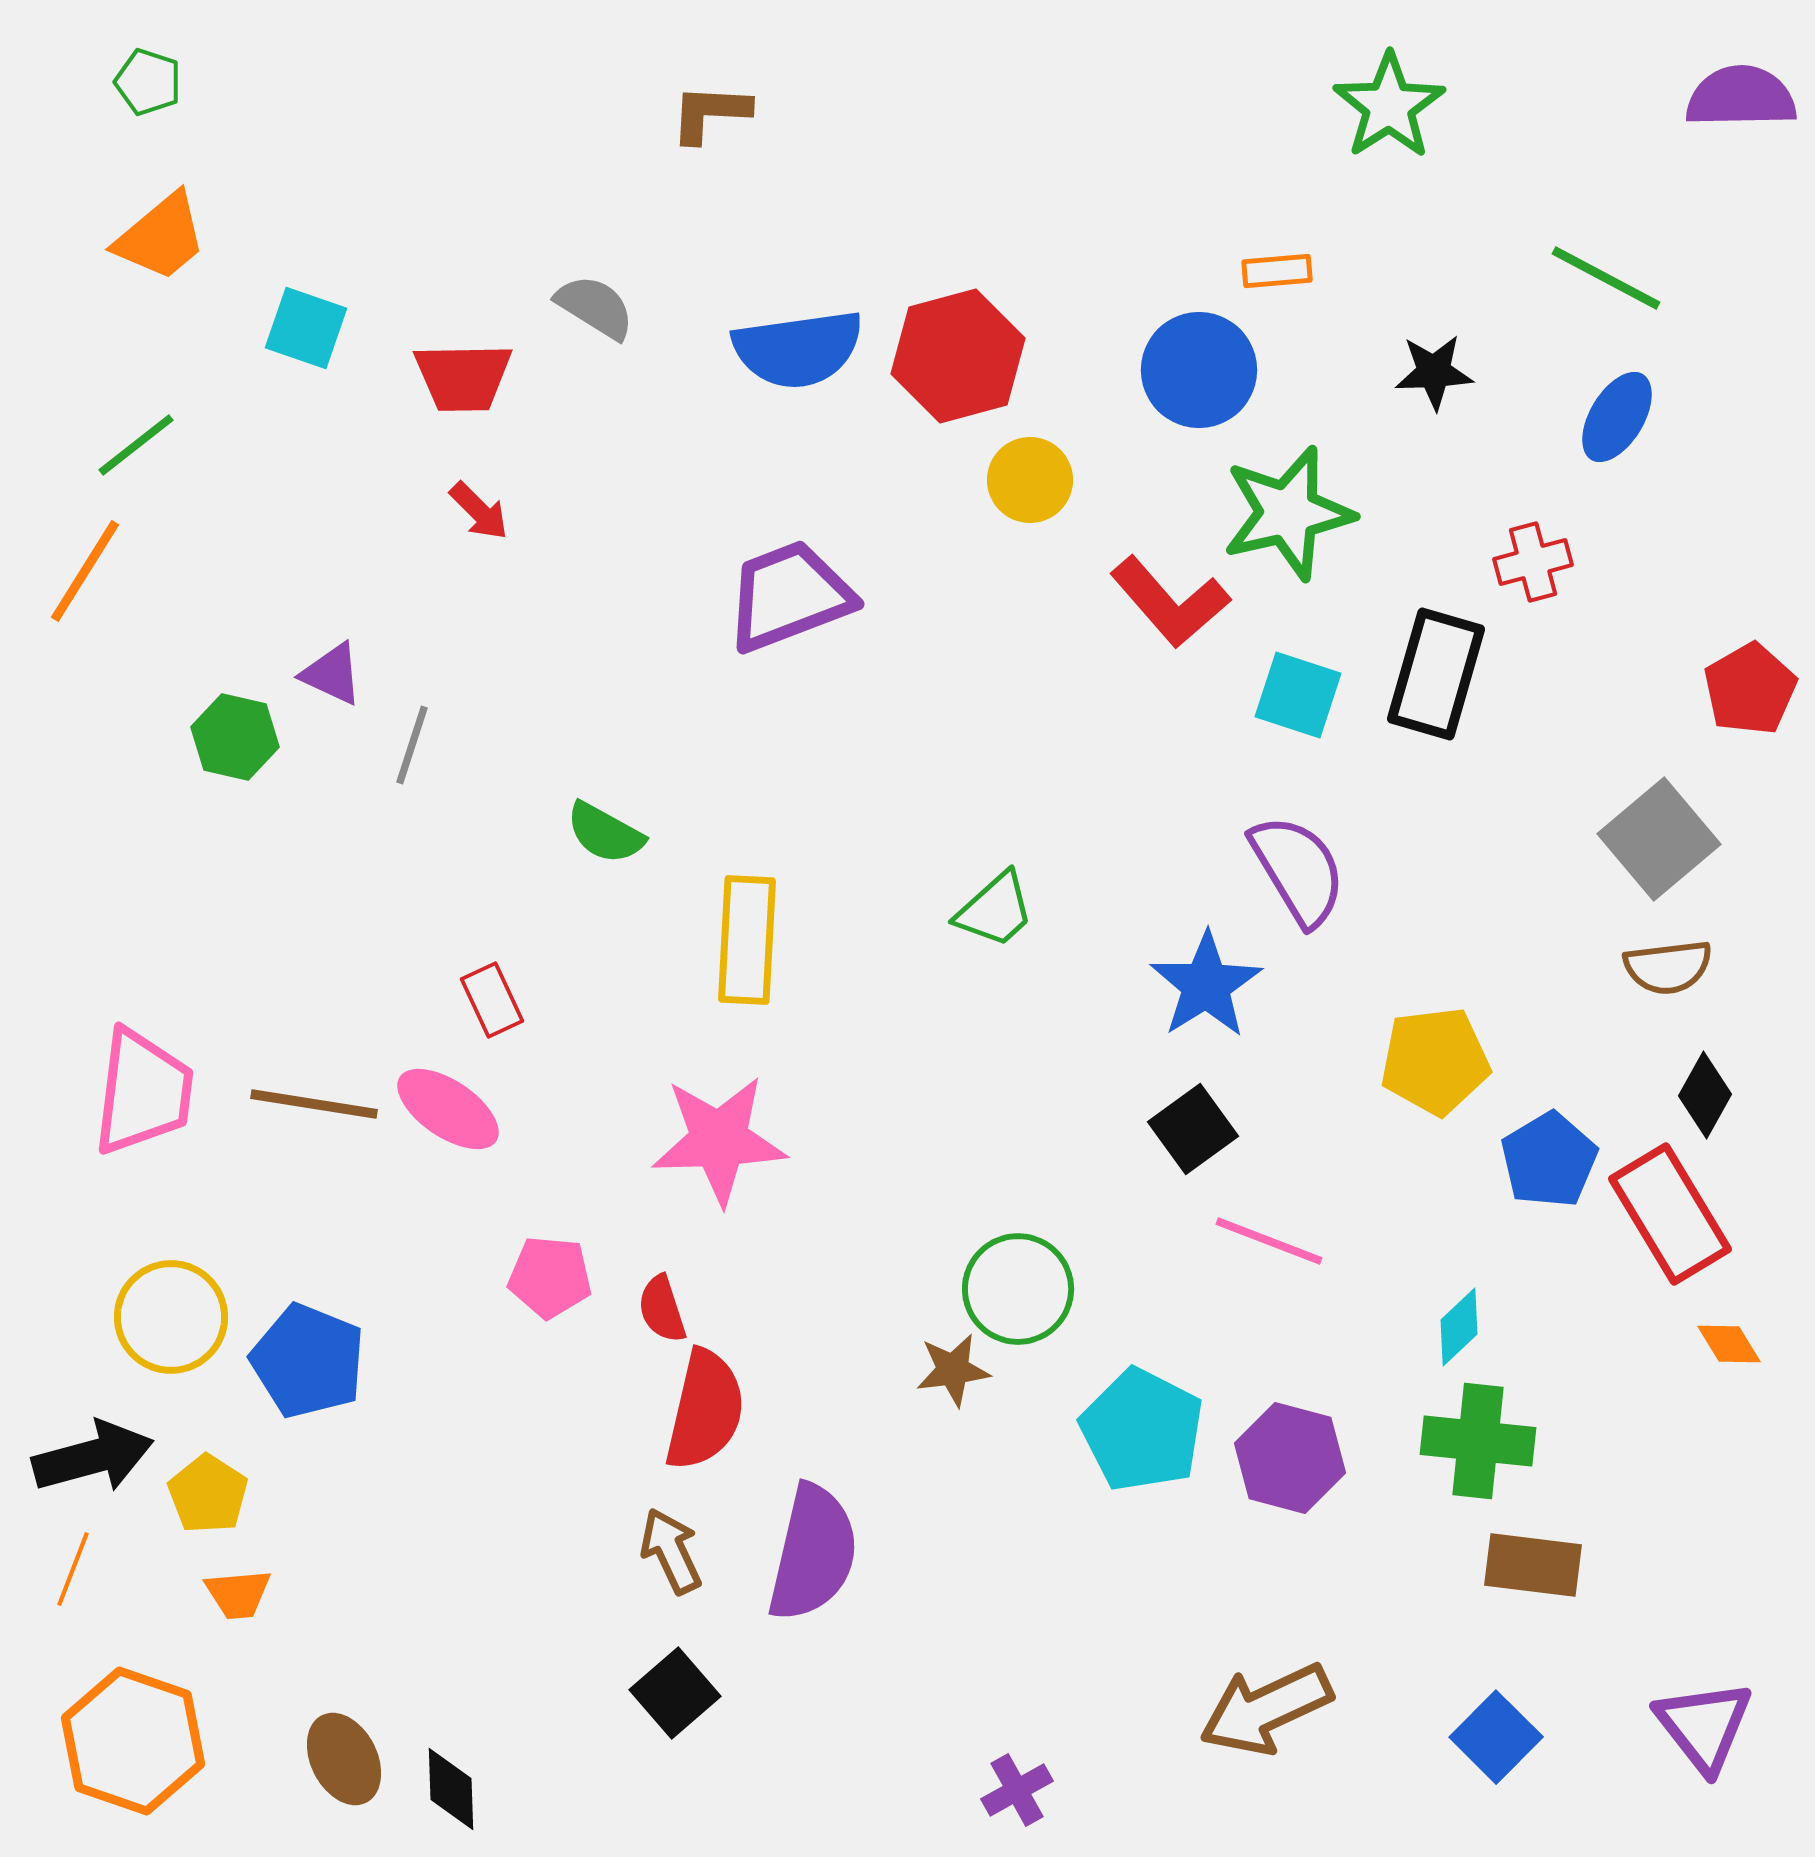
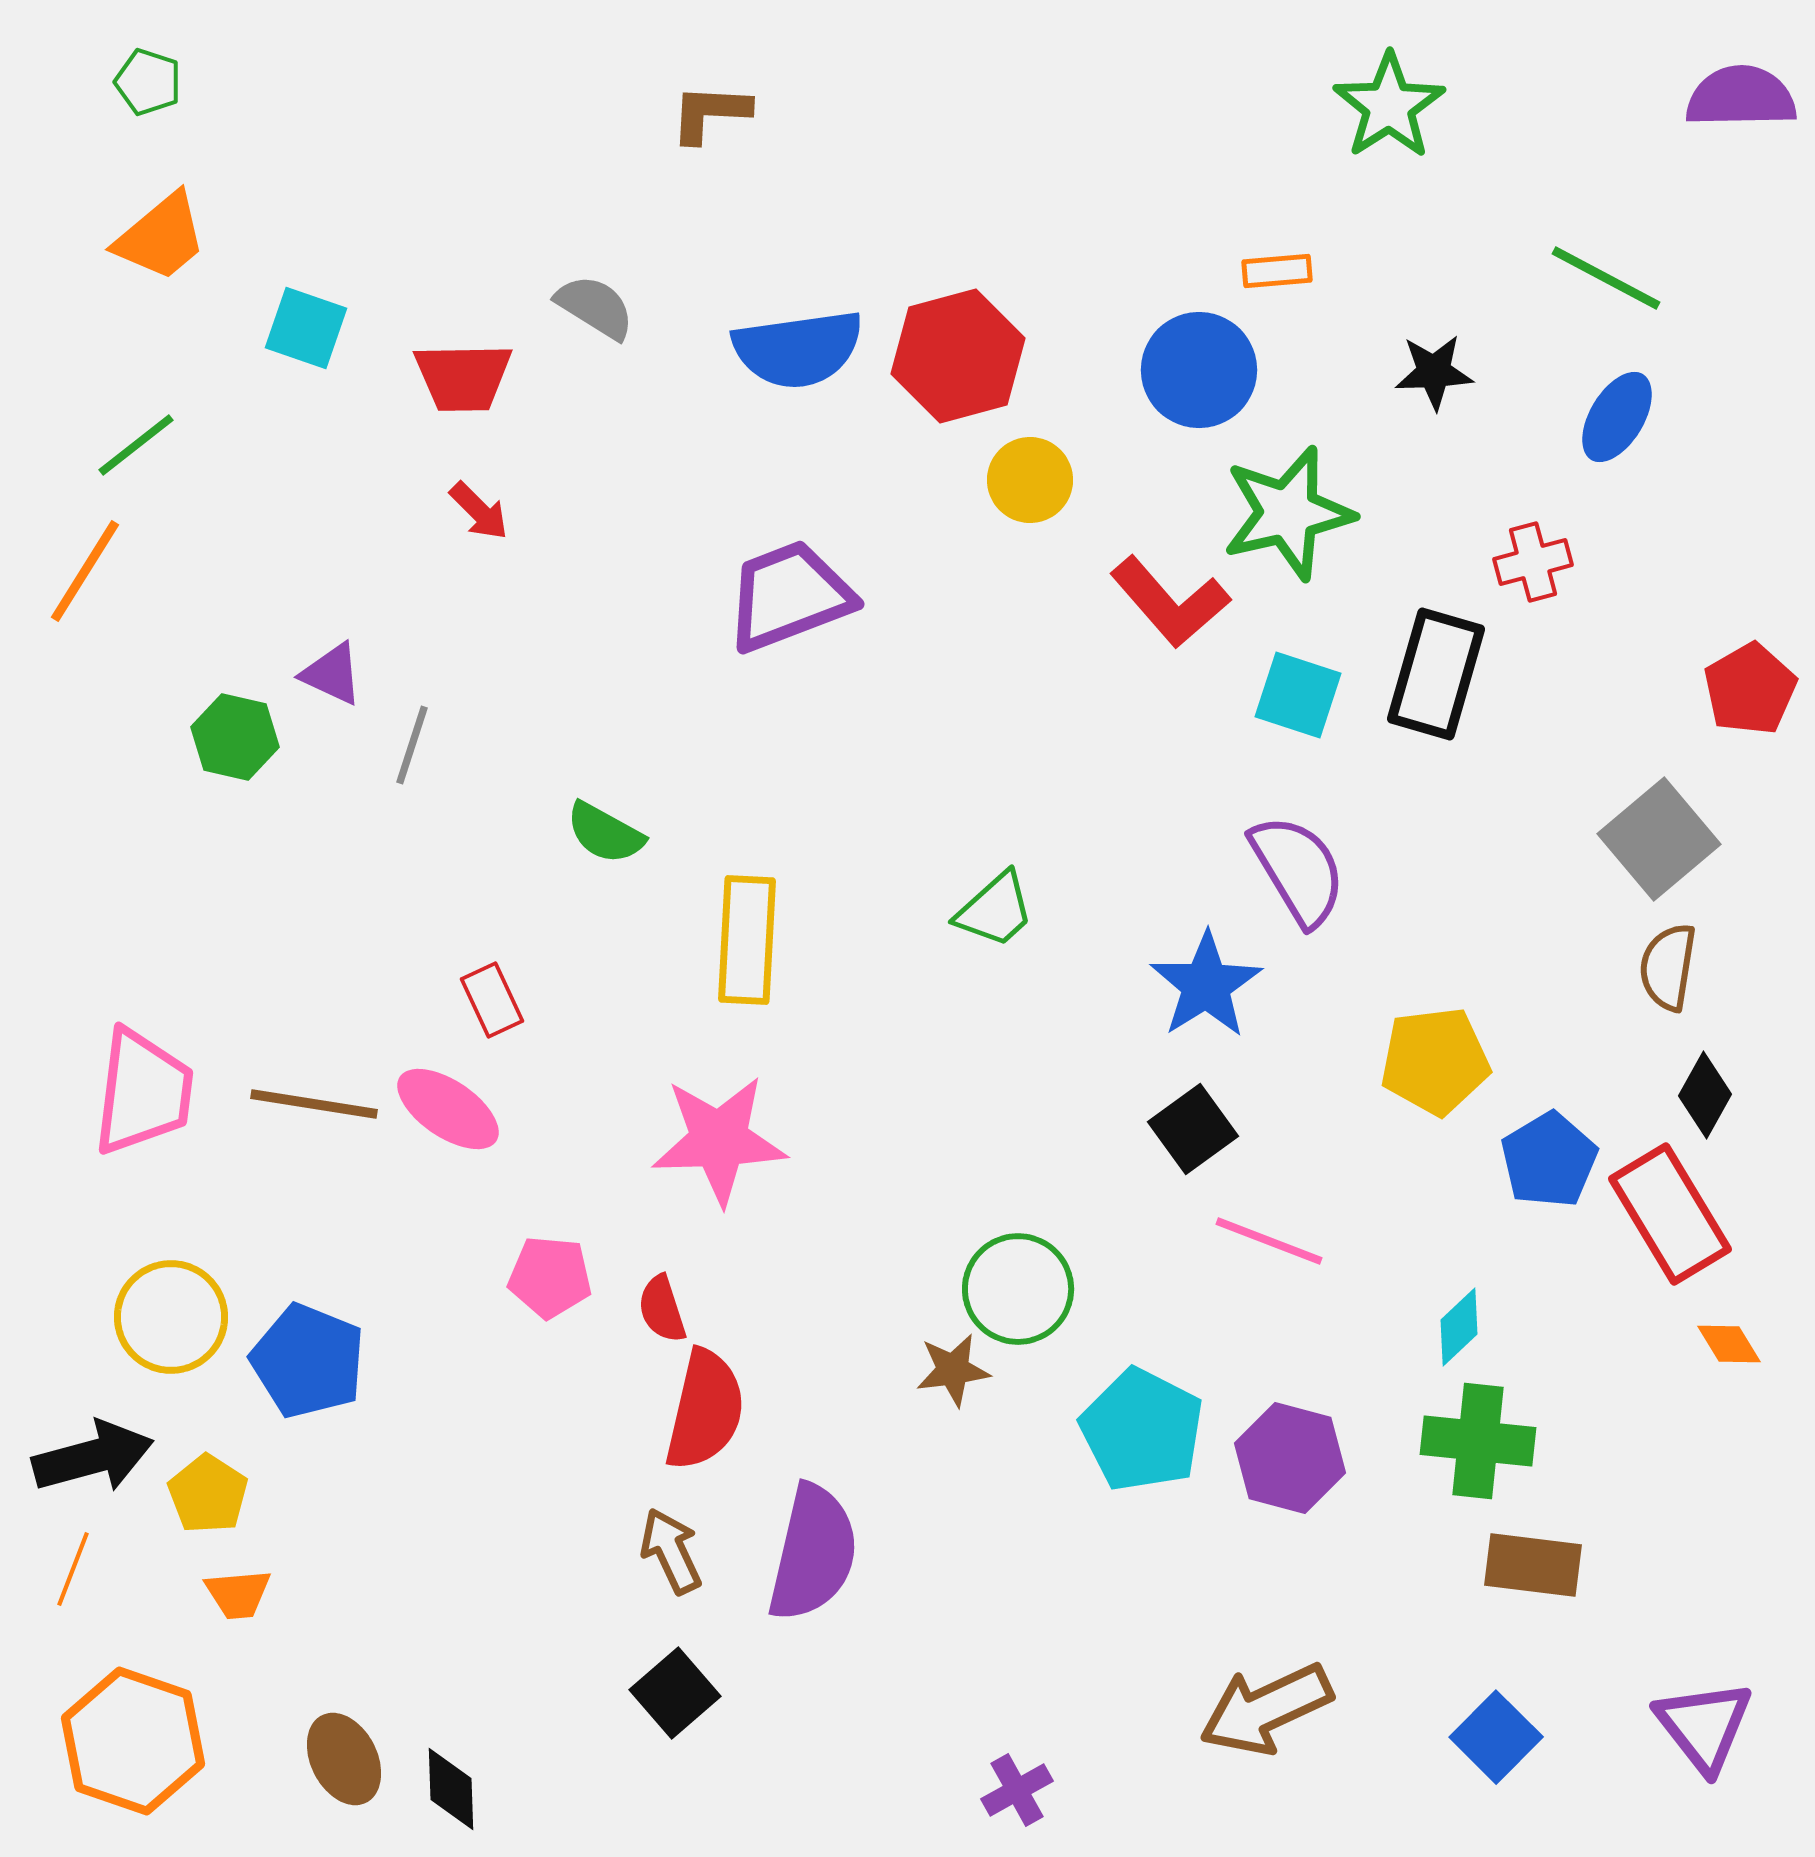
brown semicircle at (1668, 967): rotated 106 degrees clockwise
